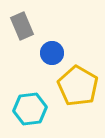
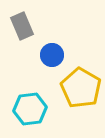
blue circle: moved 2 px down
yellow pentagon: moved 3 px right, 2 px down
